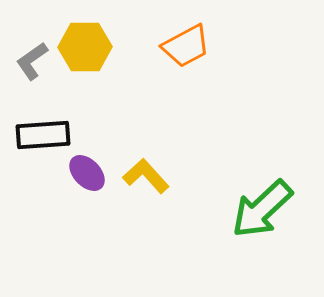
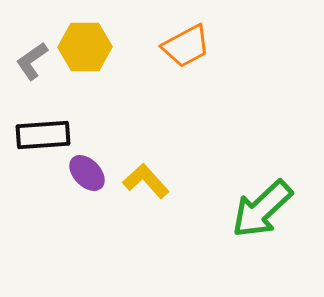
yellow L-shape: moved 5 px down
